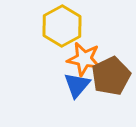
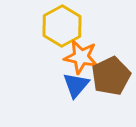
orange star: moved 3 px left, 2 px up
blue triangle: moved 1 px left
